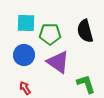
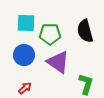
green L-shape: rotated 35 degrees clockwise
red arrow: rotated 80 degrees clockwise
